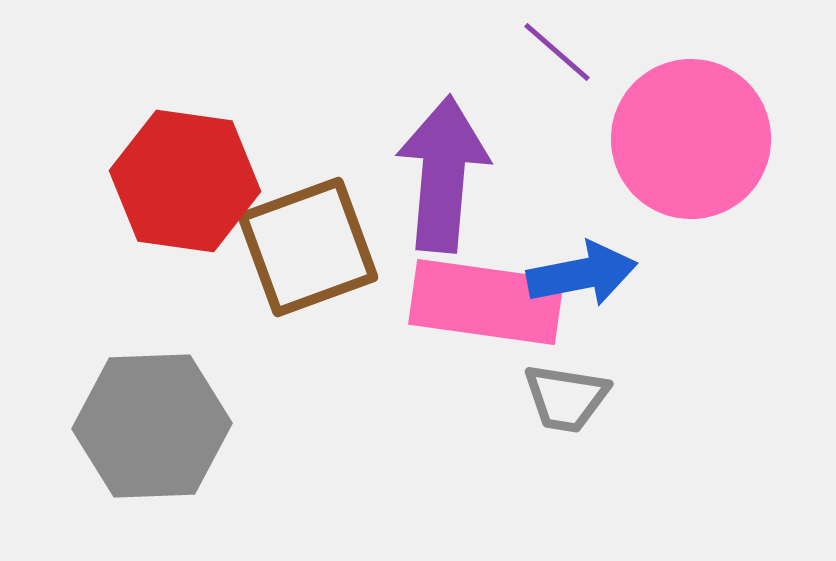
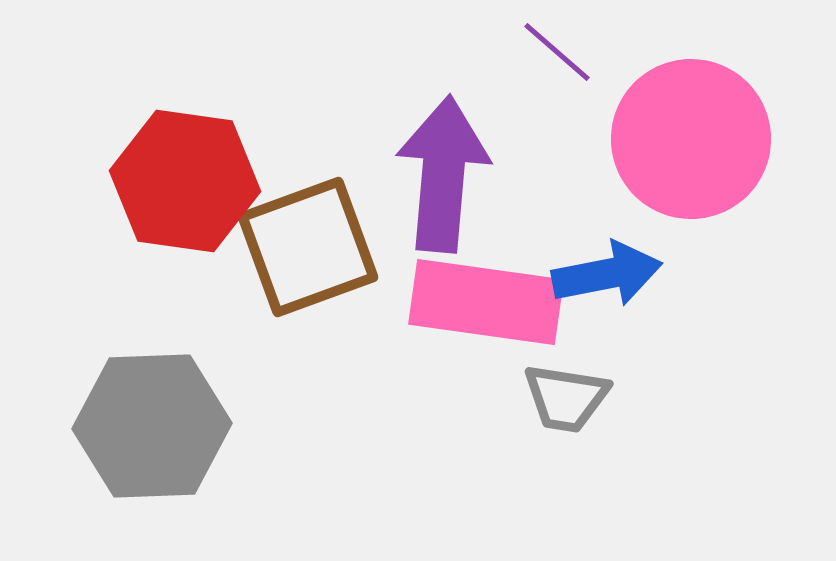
blue arrow: moved 25 px right
